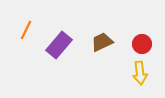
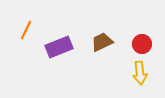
purple rectangle: moved 2 px down; rotated 28 degrees clockwise
